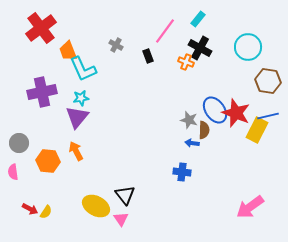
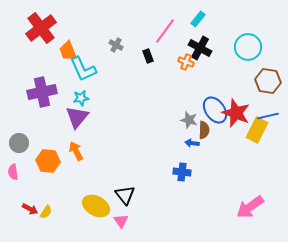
pink triangle: moved 2 px down
